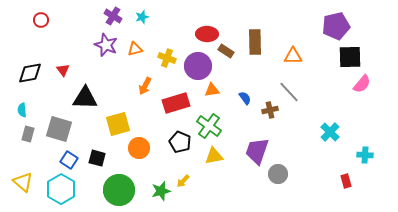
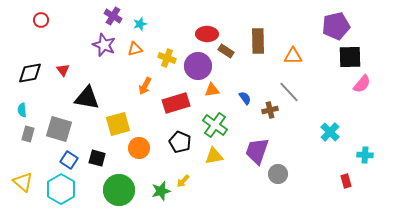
cyan star at (142, 17): moved 2 px left, 7 px down
brown rectangle at (255, 42): moved 3 px right, 1 px up
purple star at (106, 45): moved 2 px left
black triangle at (85, 98): moved 2 px right; rotated 8 degrees clockwise
green cross at (209, 126): moved 6 px right, 1 px up
